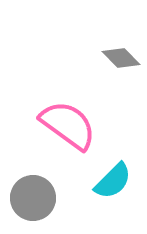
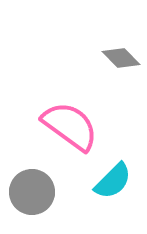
pink semicircle: moved 2 px right, 1 px down
gray circle: moved 1 px left, 6 px up
